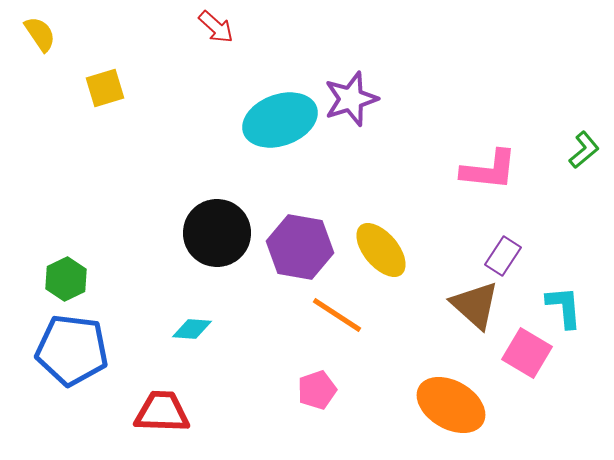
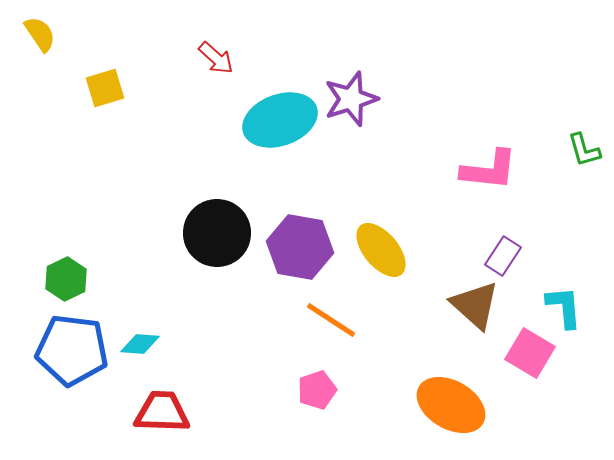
red arrow: moved 31 px down
green L-shape: rotated 114 degrees clockwise
orange line: moved 6 px left, 5 px down
cyan diamond: moved 52 px left, 15 px down
pink square: moved 3 px right
